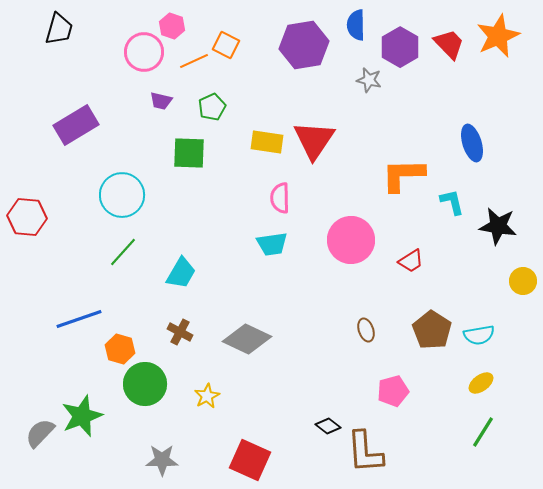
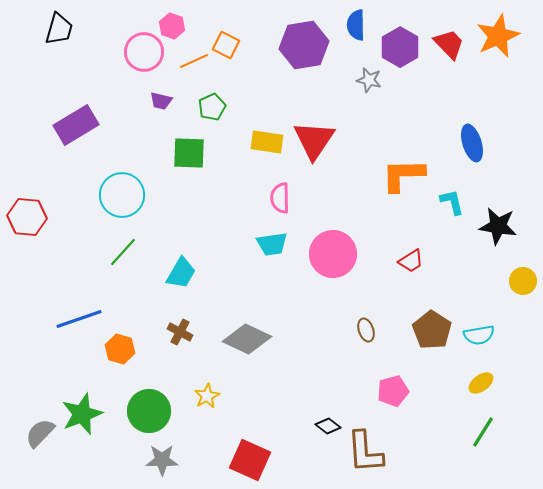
pink circle at (351, 240): moved 18 px left, 14 px down
green circle at (145, 384): moved 4 px right, 27 px down
green star at (82, 416): moved 2 px up
